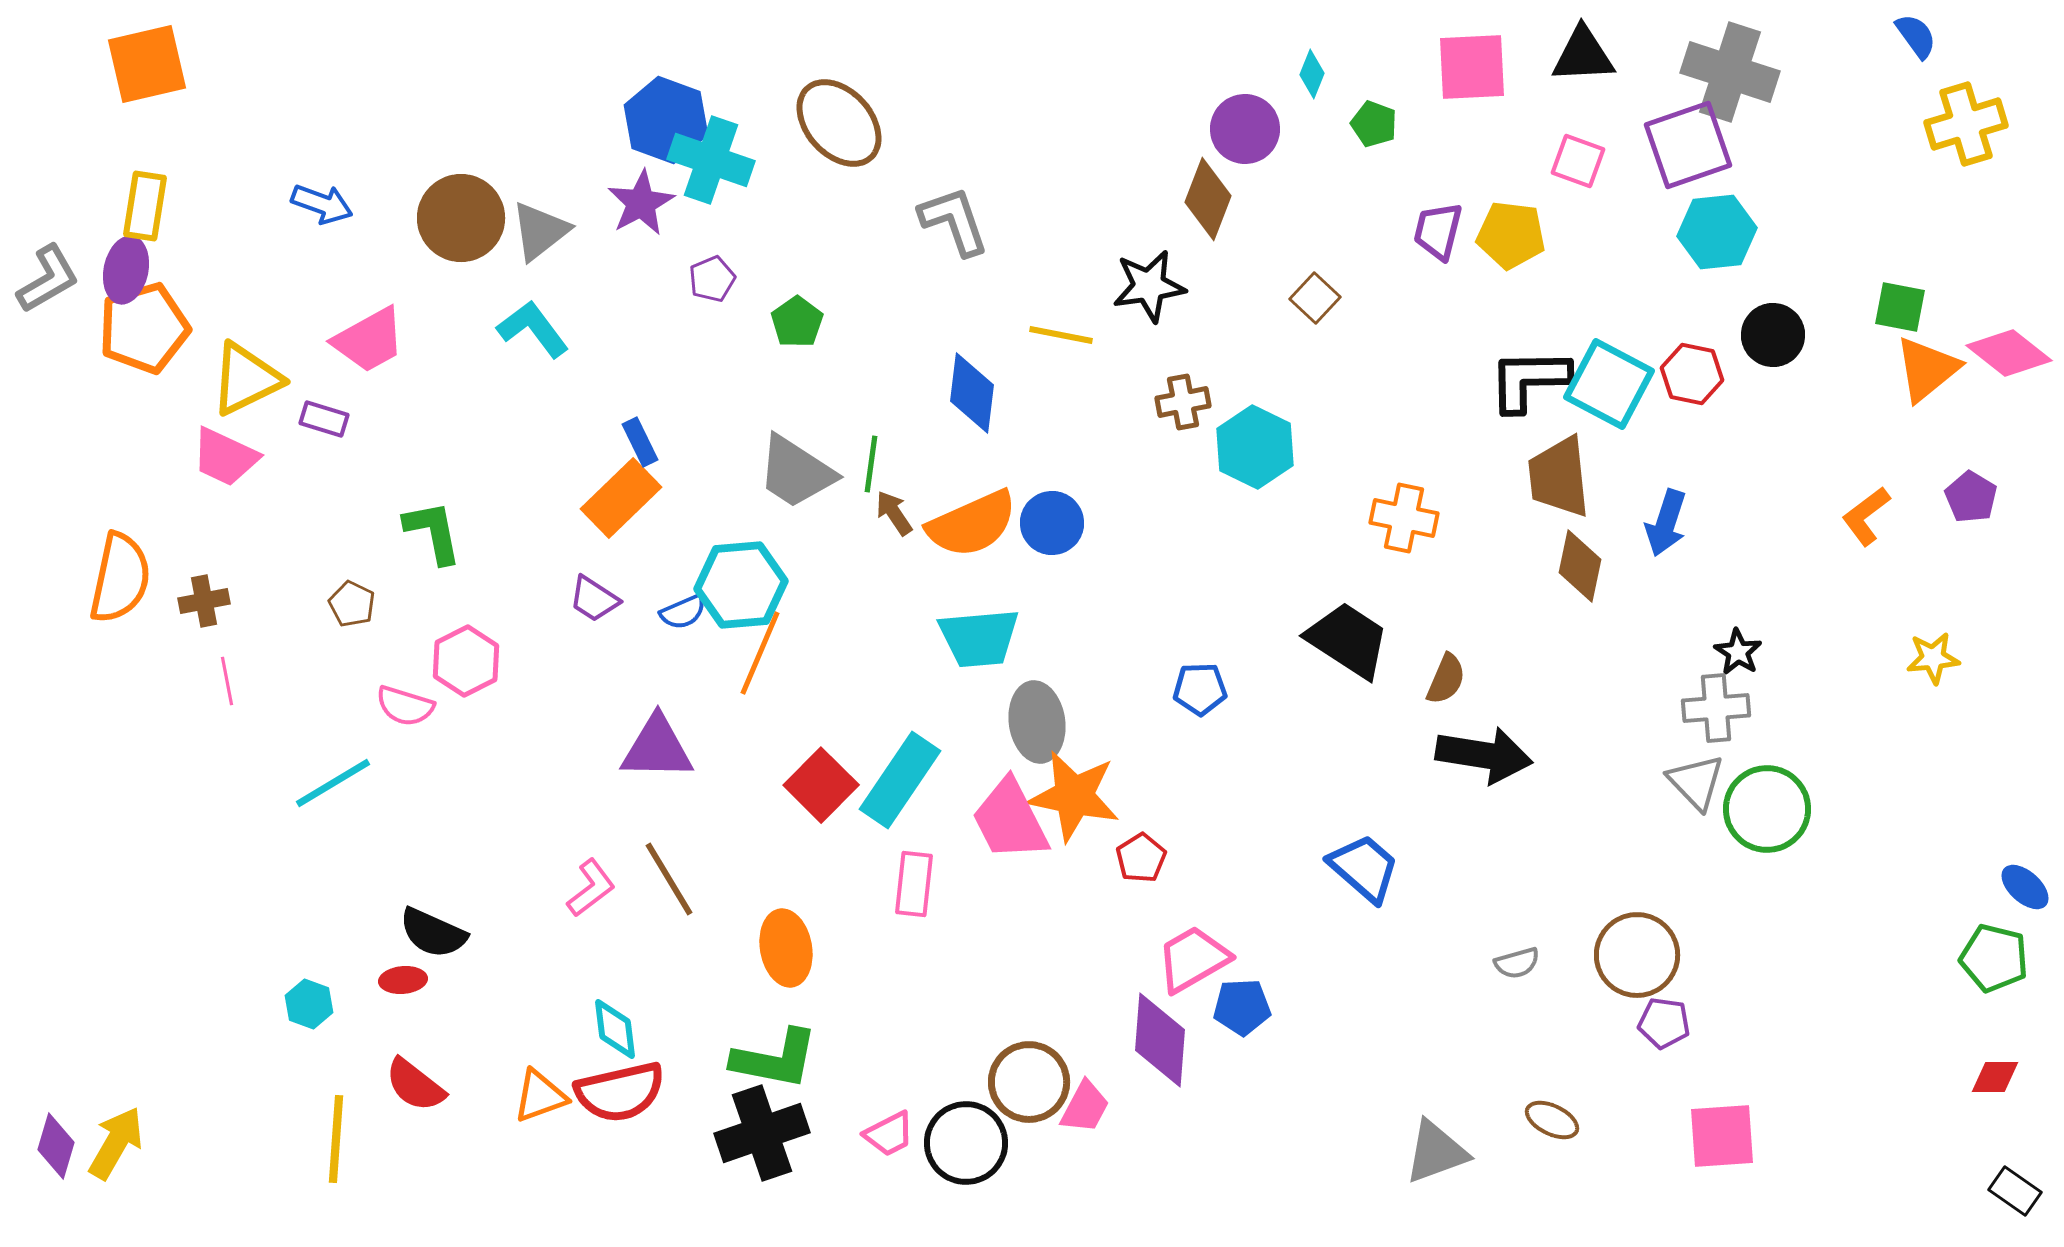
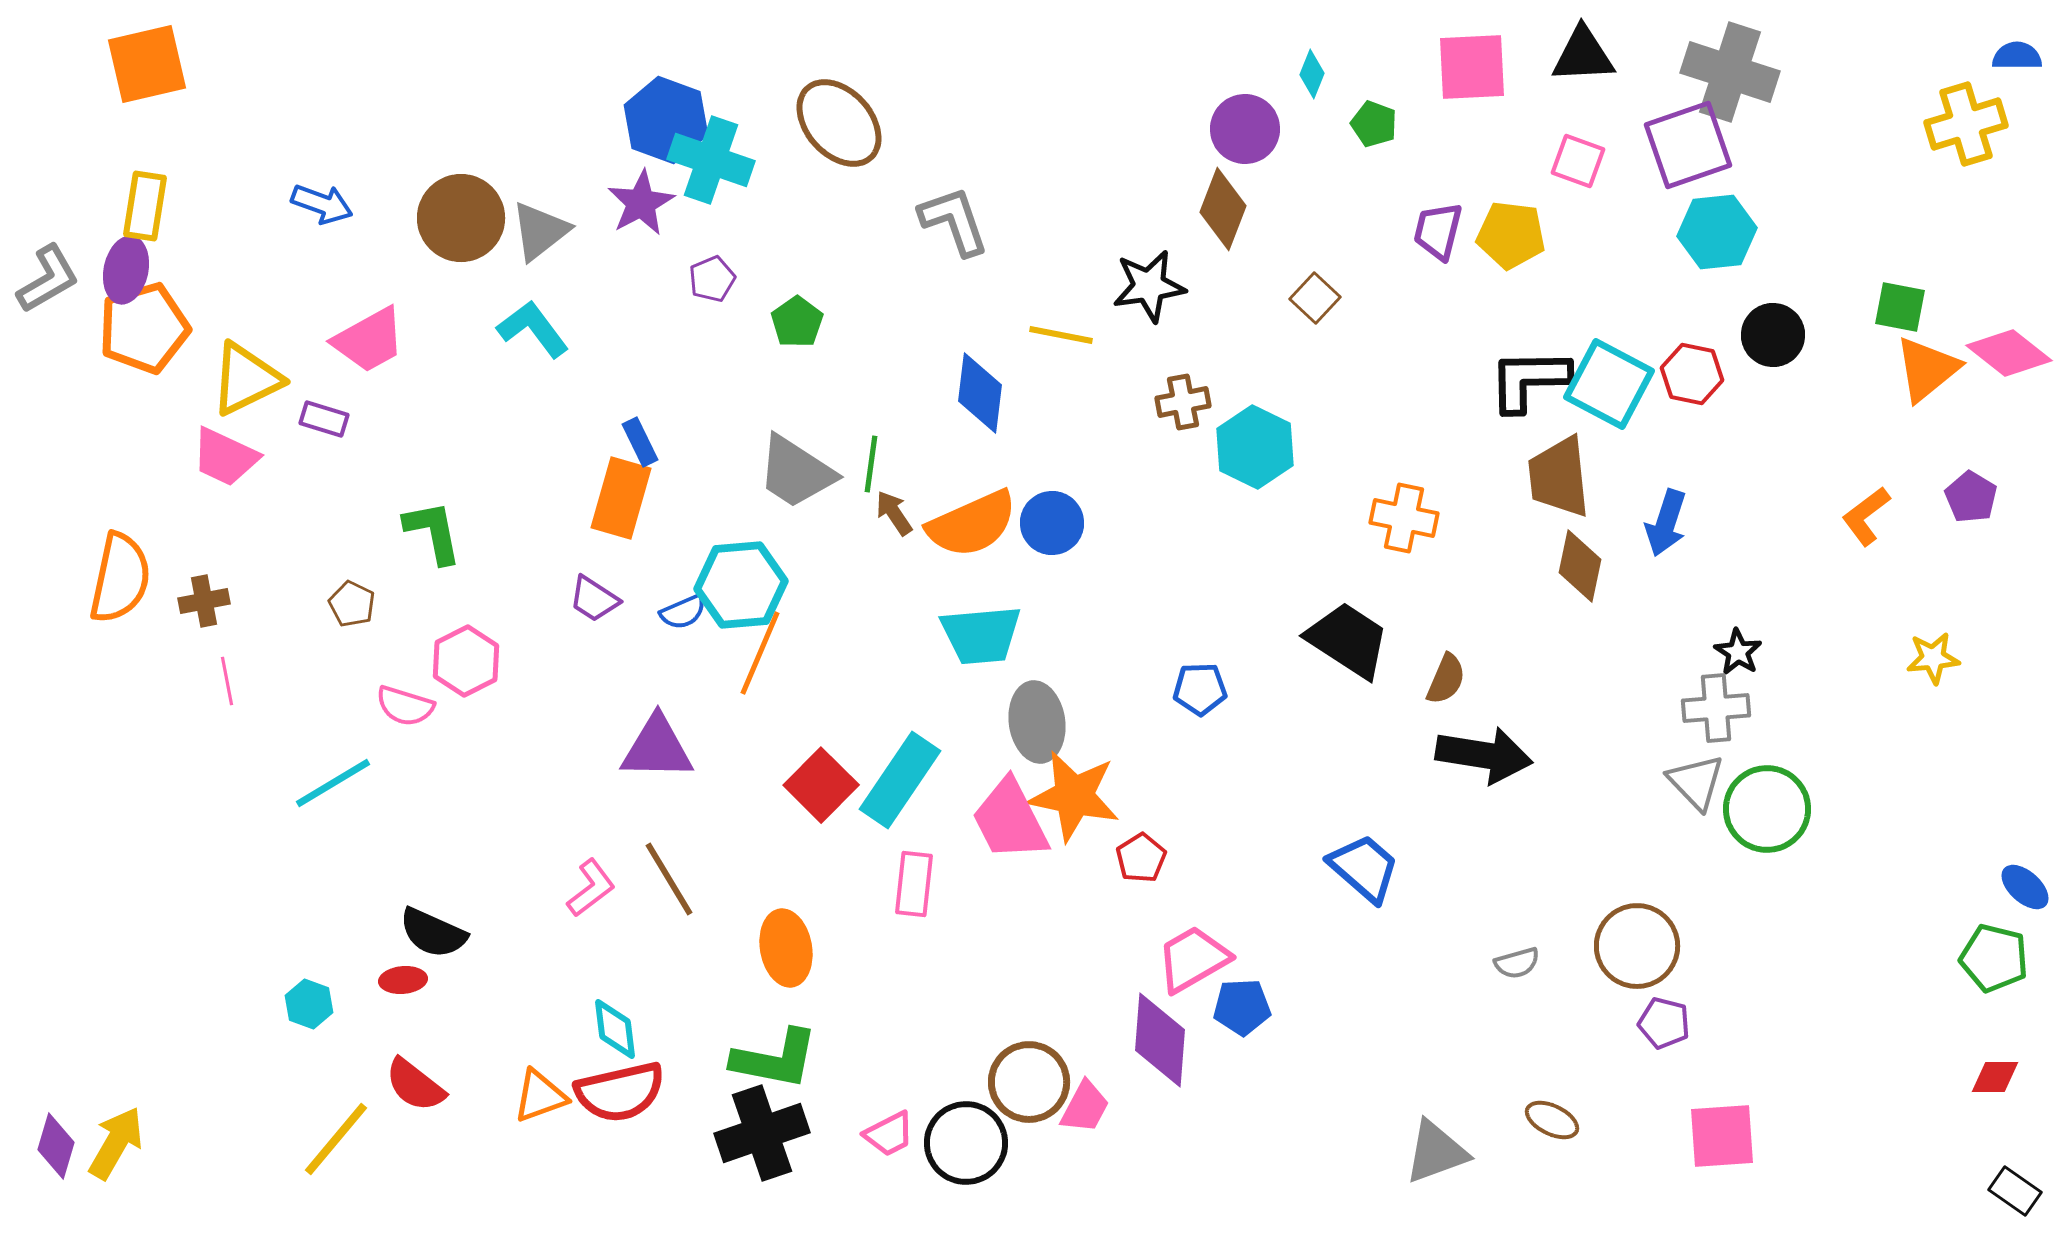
blue semicircle at (1916, 36): moved 101 px right, 20 px down; rotated 54 degrees counterclockwise
brown diamond at (1208, 199): moved 15 px right, 10 px down
blue diamond at (972, 393): moved 8 px right
orange rectangle at (621, 498): rotated 30 degrees counterclockwise
cyan trapezoid at (979, 638): moved 2 px right, 3 px up
brown circle at (1637, 955): moved 9 px up
purple pentagon at (1664, 1023): rotated 6 degrees clockwise
yellow line at (336, 1139): rotated 36 degrees clockwise
